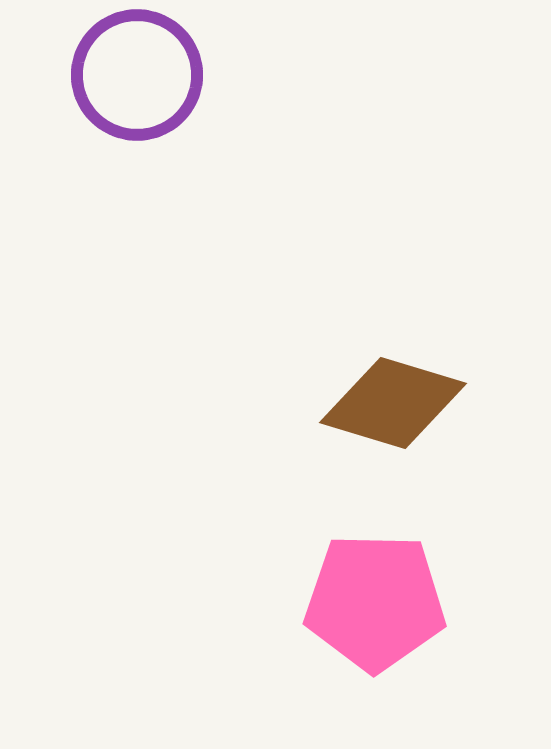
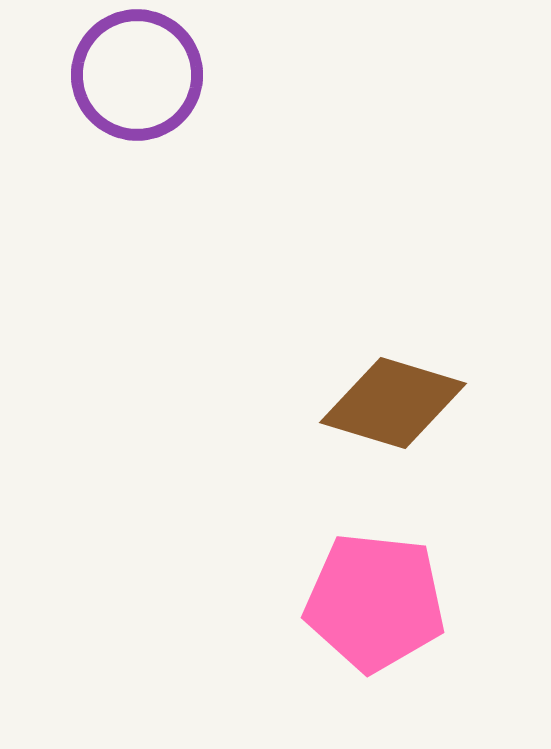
pink pentagon: rotated 5 degrees clockwise
